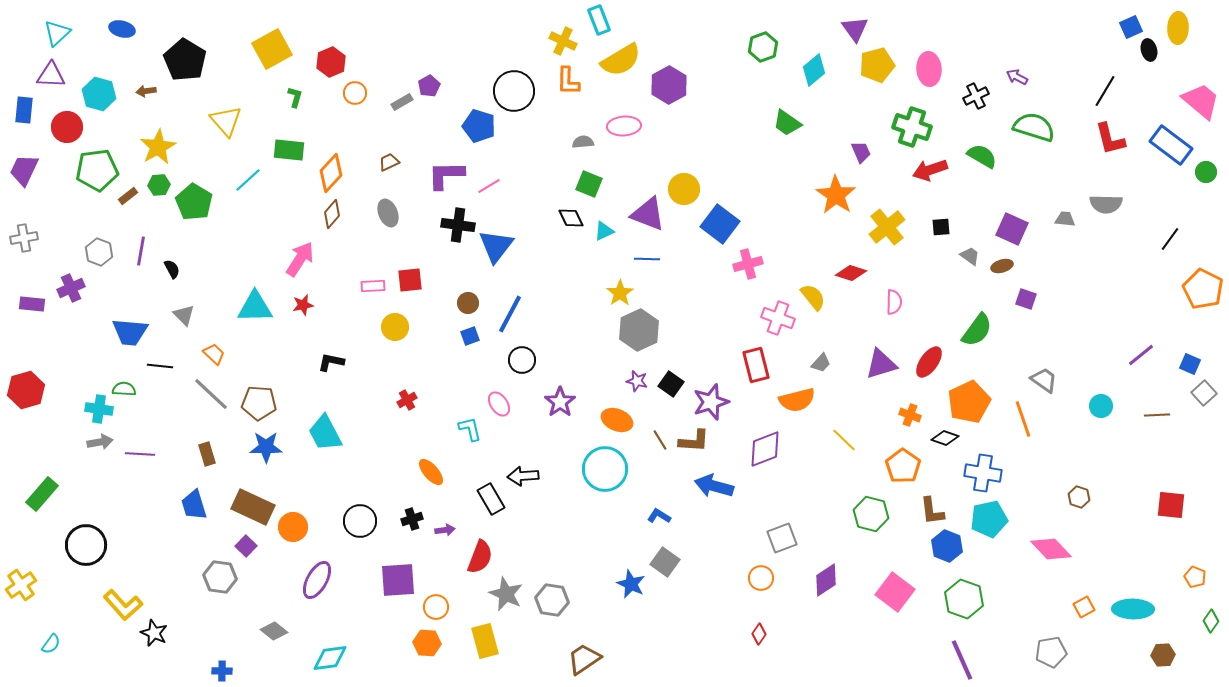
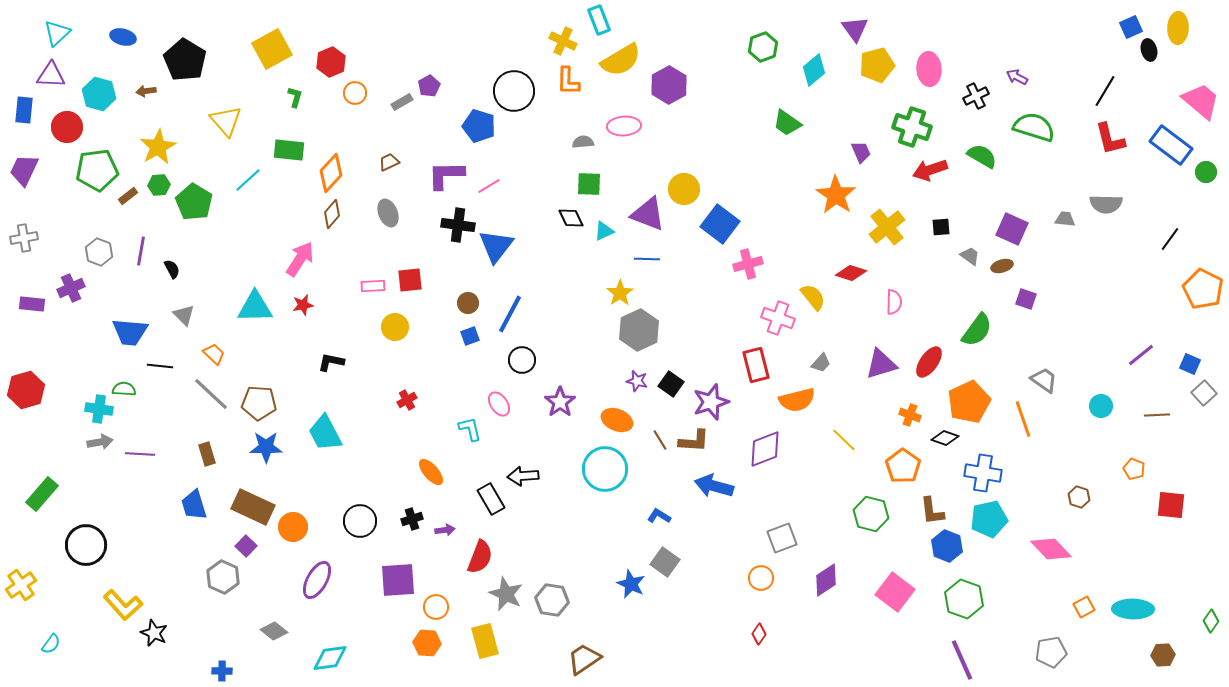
blue ellipse at (122, 29): moved 1 px right, 8 px down
green square at (589, 184): rotated 20 degrees counterclockwise
gray hexagon at (220, 577): moved 3 px right; rotated 16 degrees clockwise
orange pentagon at (1195, 577): moved 61 px left, 108 px up
